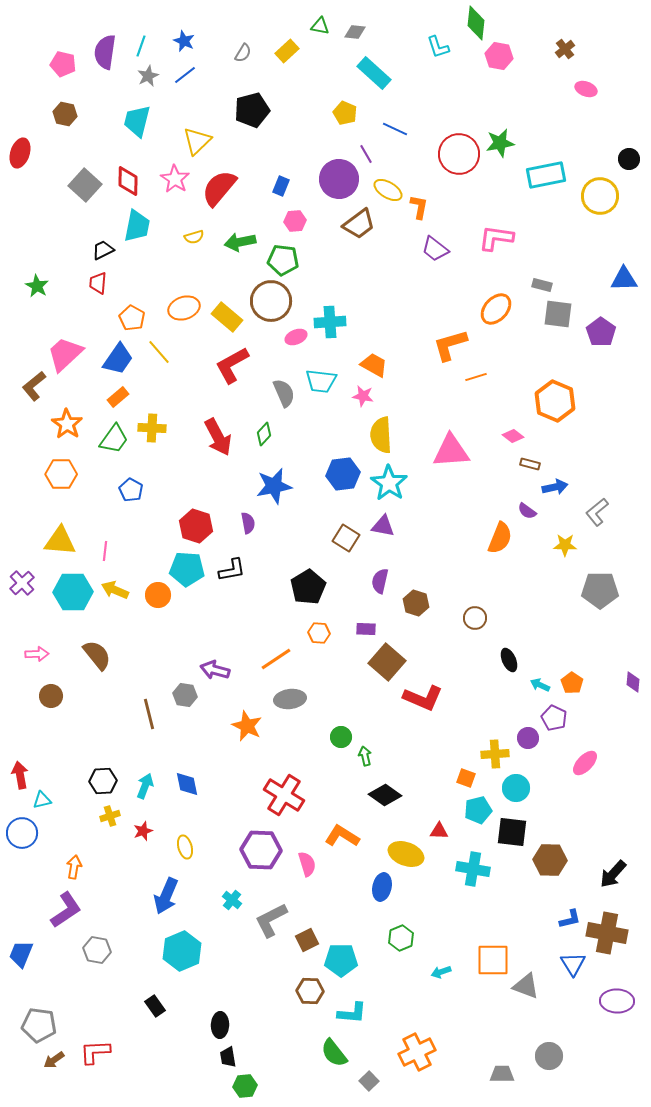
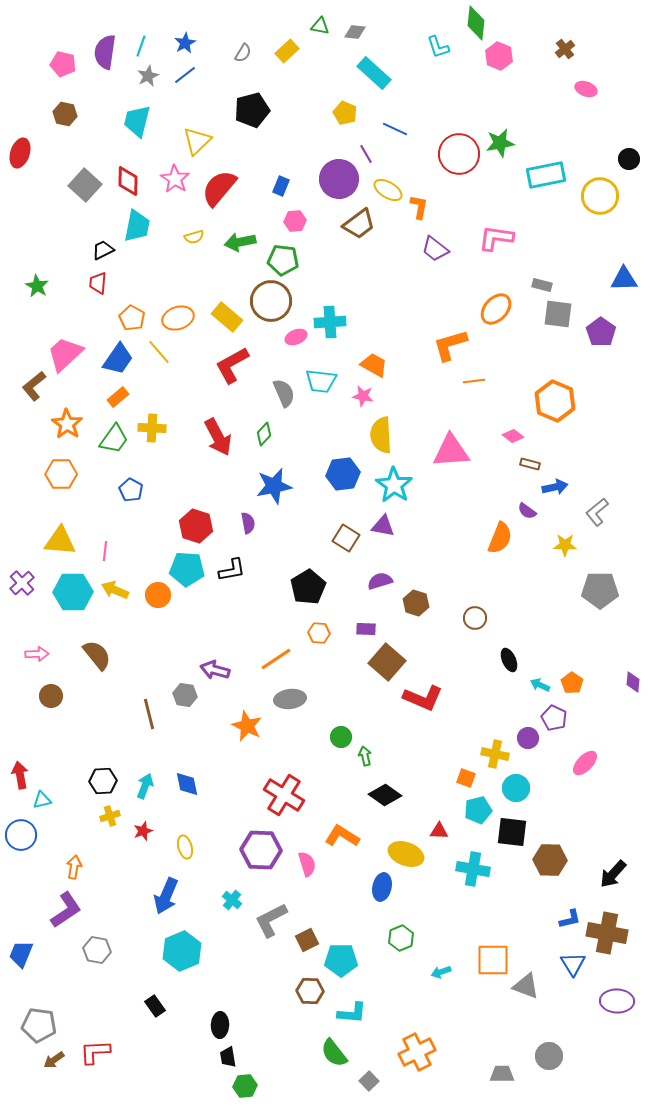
blue star at (184, 41): moved 1 px right, 2 px down; rotated 20 degrees clockwise
pink hexagon at (499, 56): rotated 12 degrees clockwise
orange ellipse at (184, 308): moved 6 px left, 10 px down
orange line at (476, 377): moved 2 px left, 4 px down; rotated 10 degrees clockwise
cyan star at (389, 483): moved 5 px right, 2 px down
purple semicircle at (380, 581): rotated 60 degrees clockwise
yellow cross at (495, 754): rotated 16 degrees clockwise
blue circle at (22, 833): moved 1 px left, 2 px down
